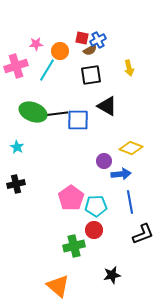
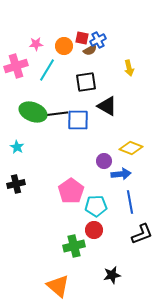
orange circle: moved 4 px right, 5 px up
black square: moved 5 px left, 7 px down
pink pentagon: moved 7 px up
black L-shape: moved 1 px left
